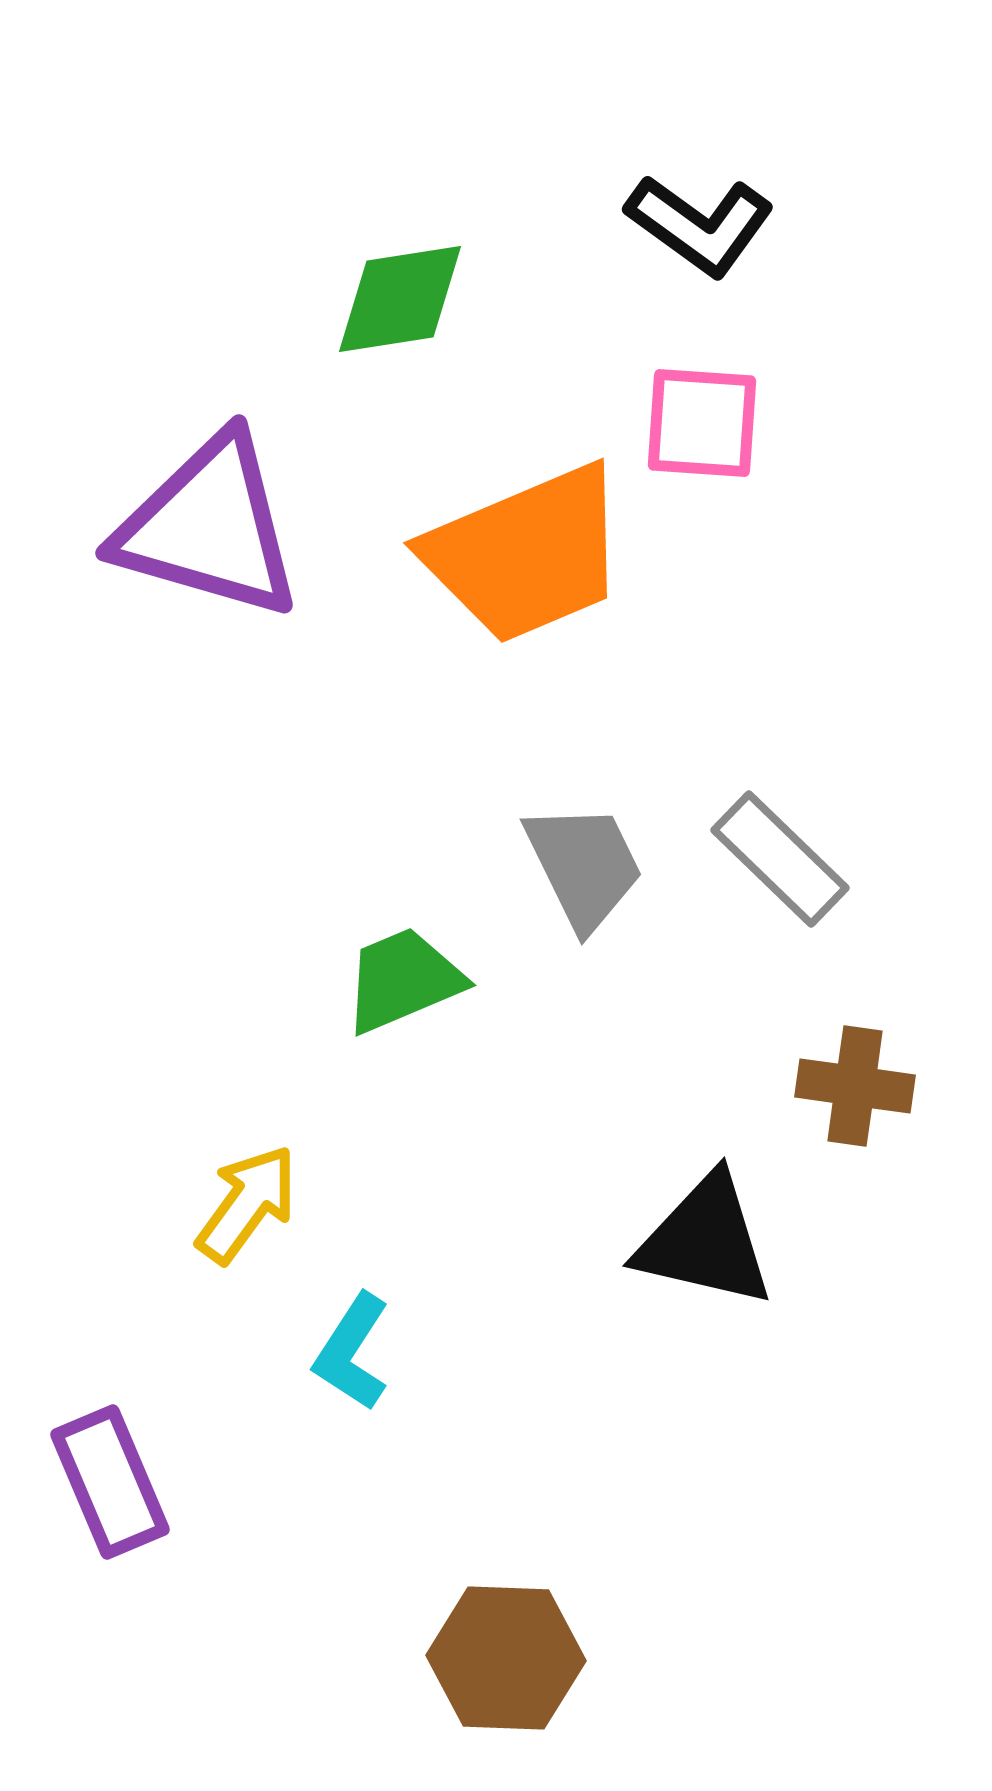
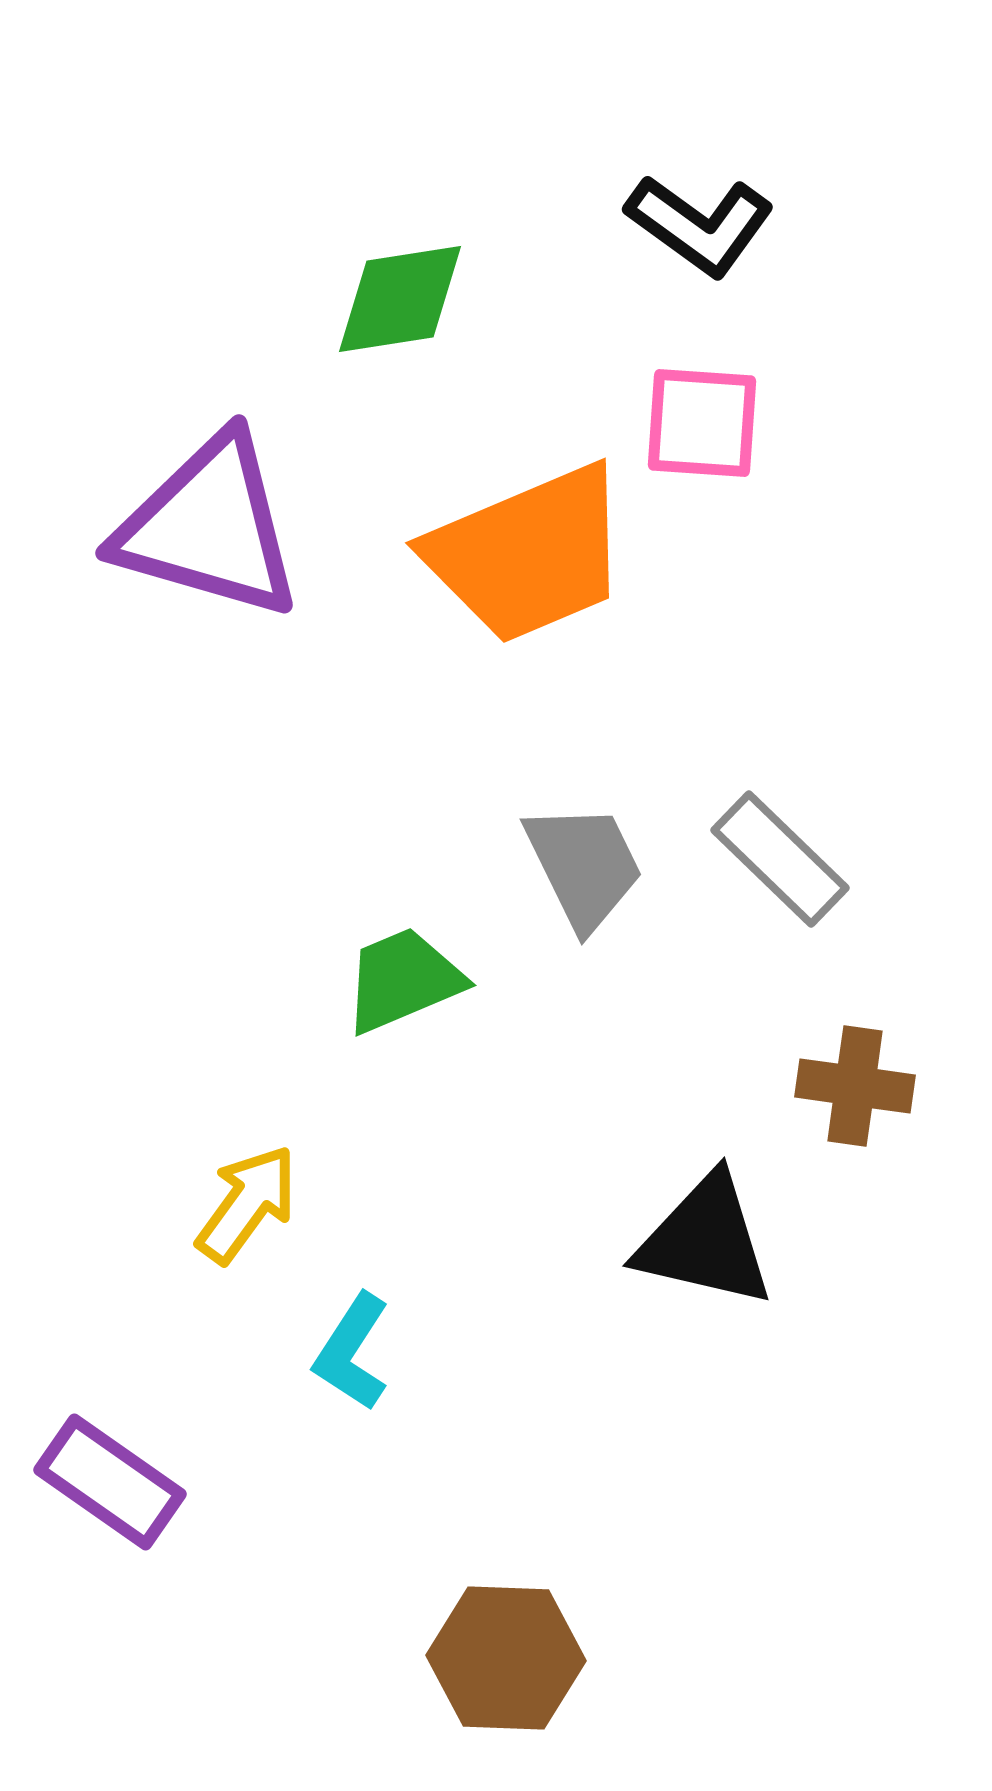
orange trapezoid: moved 2 px right
purple rectangle: rotated 32 degrees counterclockwise
